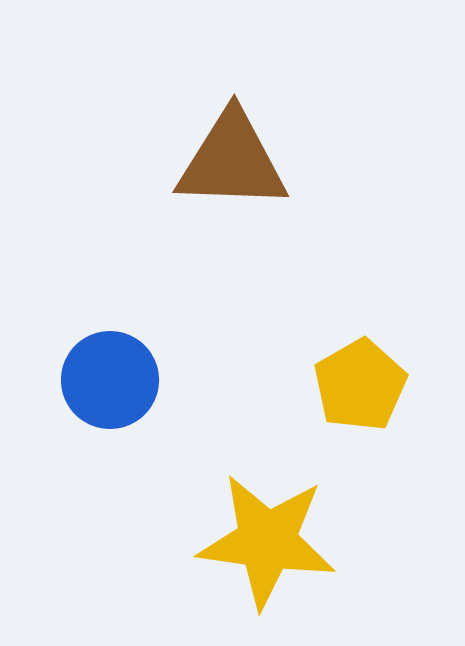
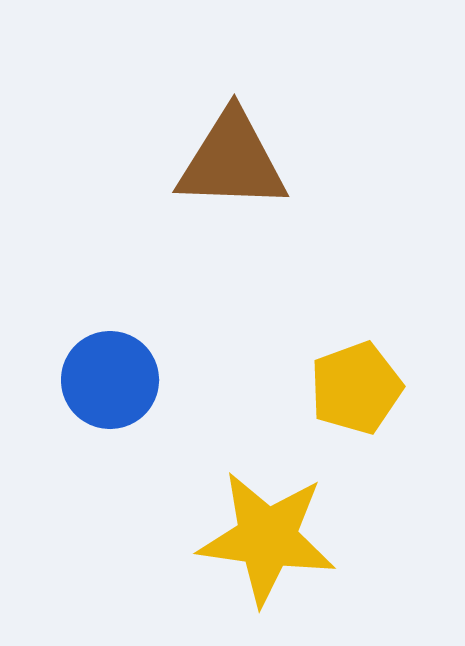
yellow pentagon: moved 4 px left, 3 px down; rotated 10 degrees clockwise
yellow star: moved 3 px up
